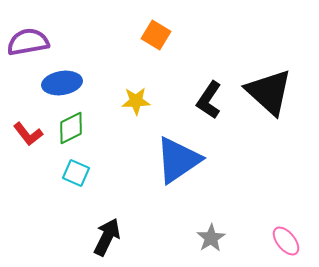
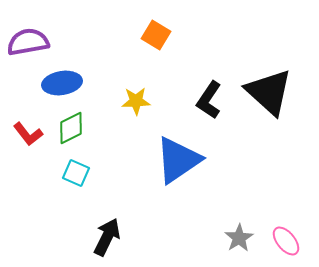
gray star: moved 28 px right
